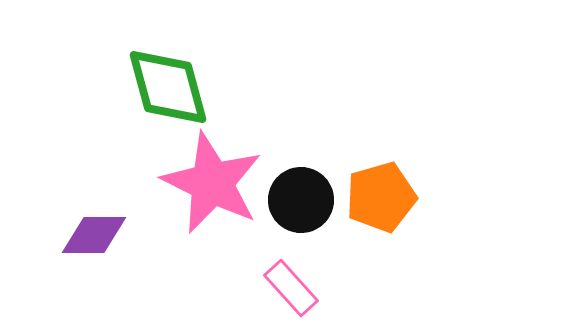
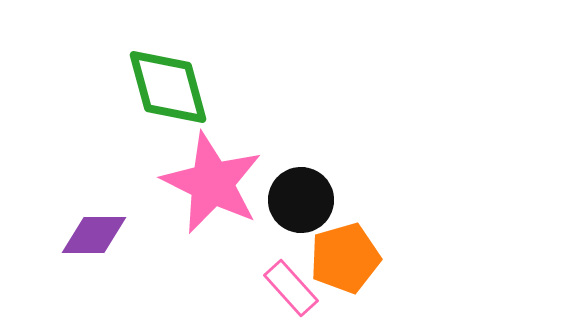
orange pentagon: moved 36 px left, 61 px down
